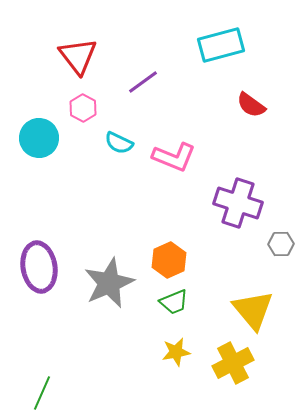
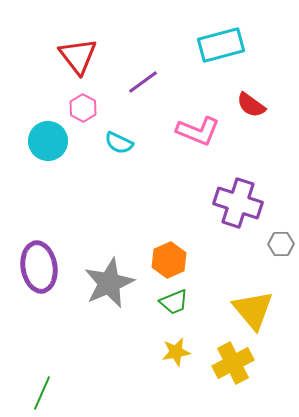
cyan circle: moved 9 px right, 3 px down
pink L-shape: moved 24 px right, 26 px up
